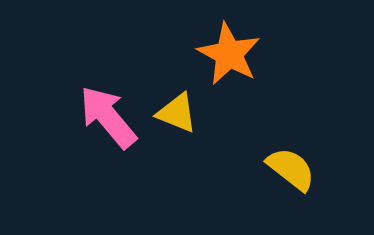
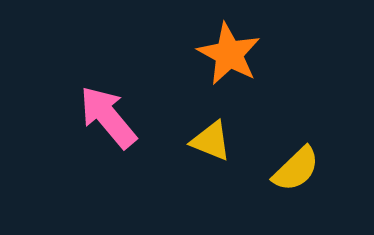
yellow triangle: moved 34 px right, 28 px down
yellow semicircle: moved 5 px right; rotated 98 degrees clockwise
